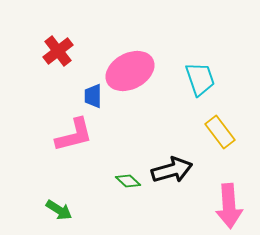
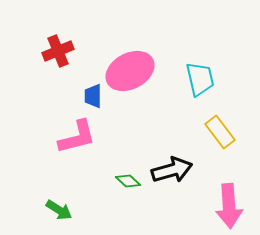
red cross: rotated 16 degrees clockwise
cyan trapezoid: rotated 6 degrees clockwise
pink L-shape: moved 3 px right, 2 px down
